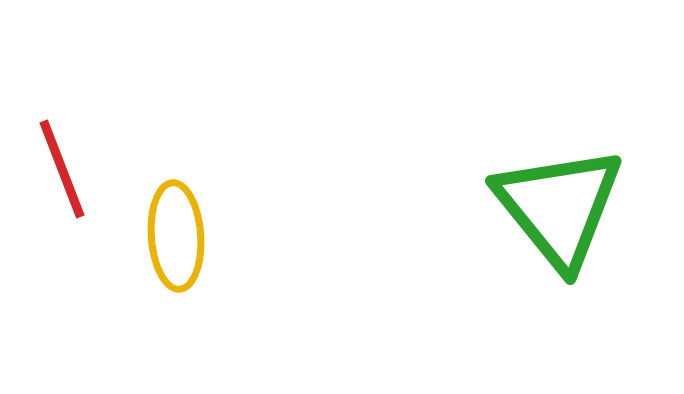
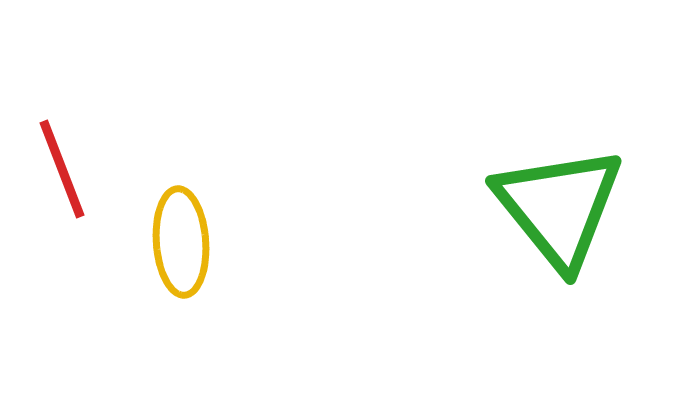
yellow ellipse: moved 5 px right, 6 px down
